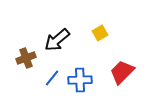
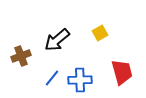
brown cross: moved 5 px left, 2 px up
red trapezoid: rotated 120 degrees clockwise
